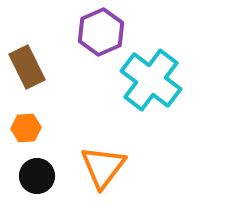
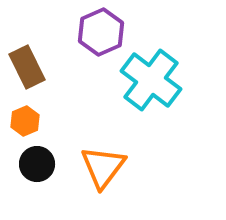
orange hexagon: moved 1 px left, 7 px up; rotated 20 degrees counterclockwise
black circle: moved 12 px up
